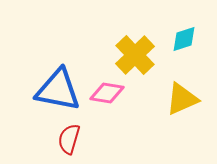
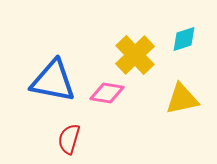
blue triangle: moved 5 px left, 9 px up
yellow triangle: rotated 12 degrees clockwise
